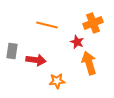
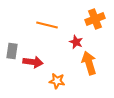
orange cross: moved 2 px right, 4 px up
red star: moved 1 px left
red arrow: moved 3 px left, 2 px down
orange star: rotated 14 degrees clockwise
